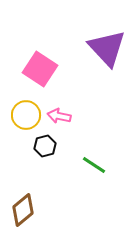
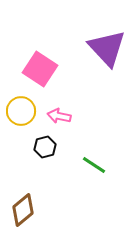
yellow circle: moved 5 px left, 4 px up
black hexagon: moved 1 px down
